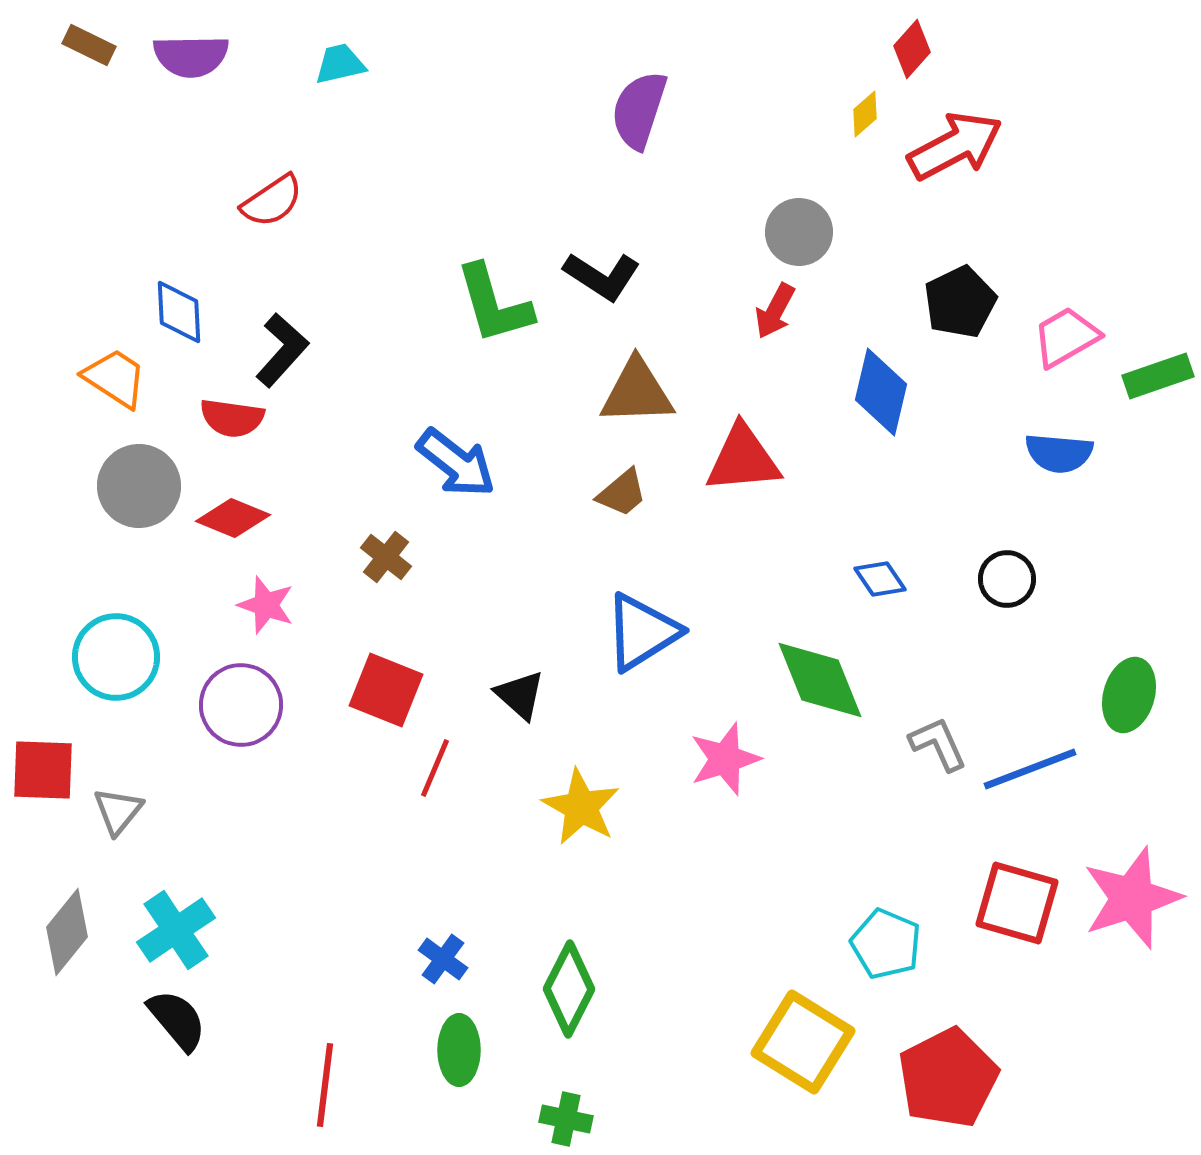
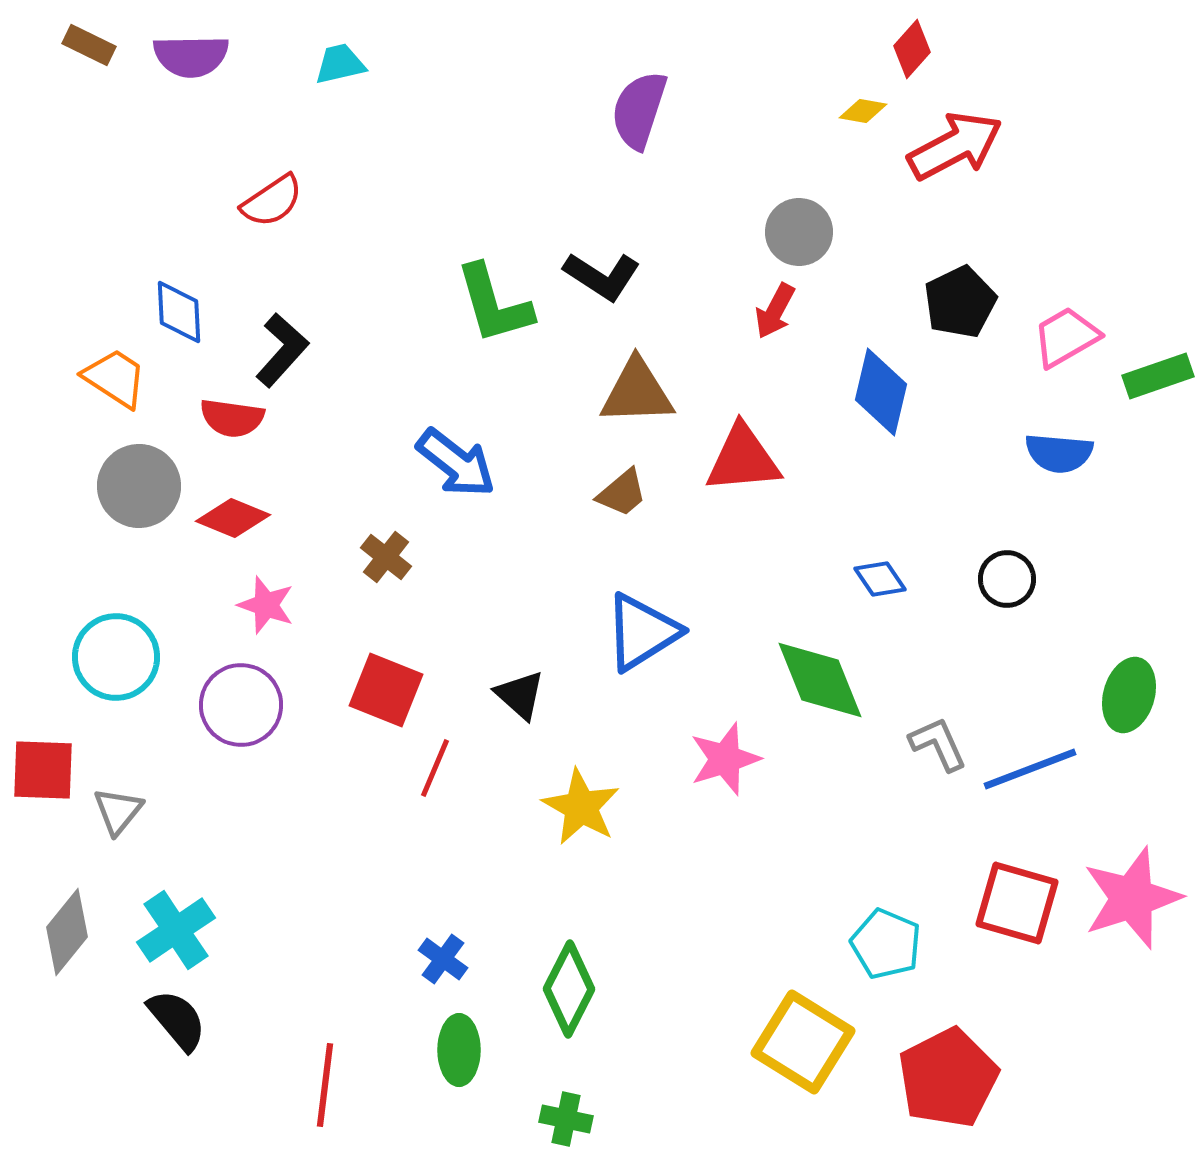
yellow diamond at (865, 114): moved 2 px left, 3 px up; rotated 51 degrees clockwise
